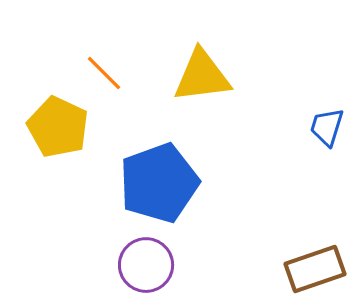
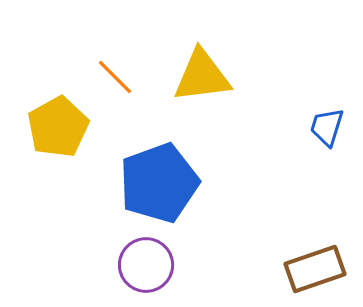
orange line: moved 11 px right, 4 px down
yellow pentagon: rotated 18 degrees clockwise
